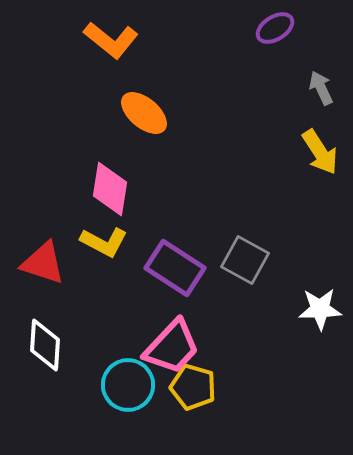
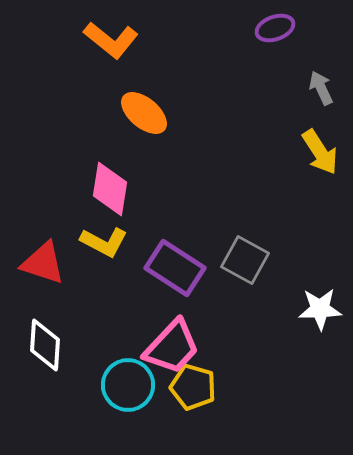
purple ellipse: rotated 12 degrees clockwise
